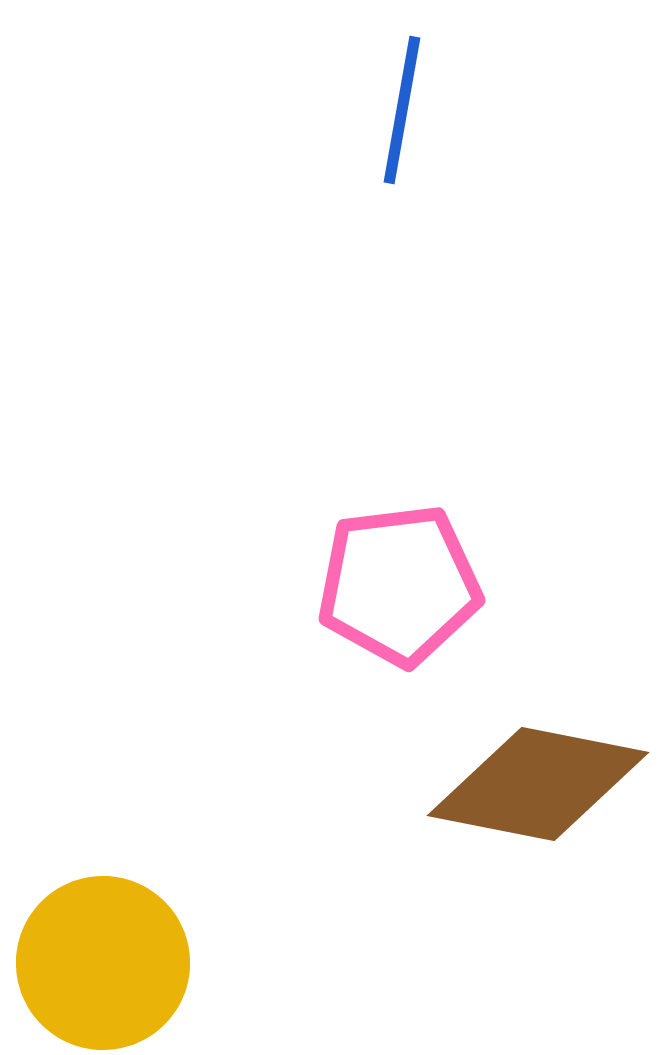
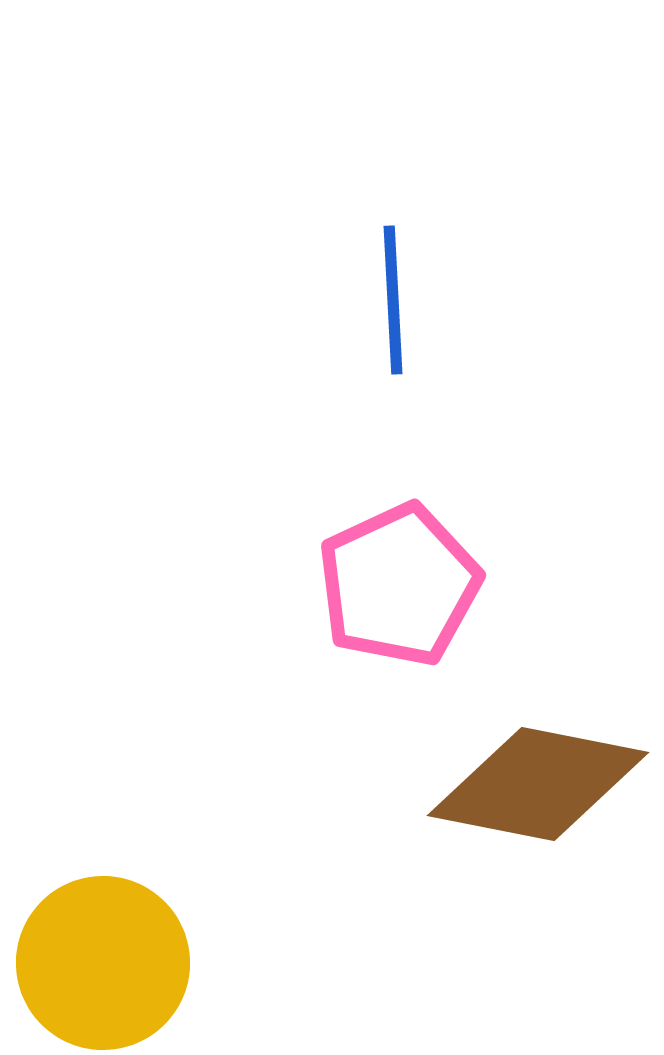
blue line: moved 9 px left, 190 px down; rotated 13 degrees counterclockwise
pink pentagon: rotated 18 degrees counterclockwise
